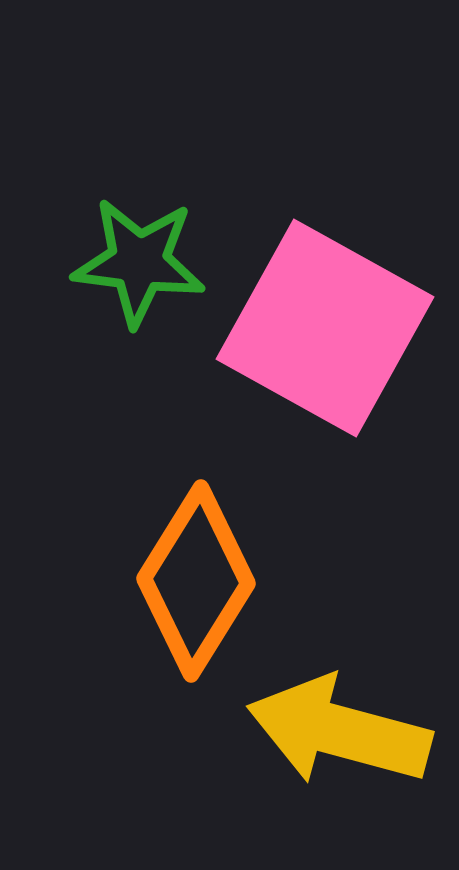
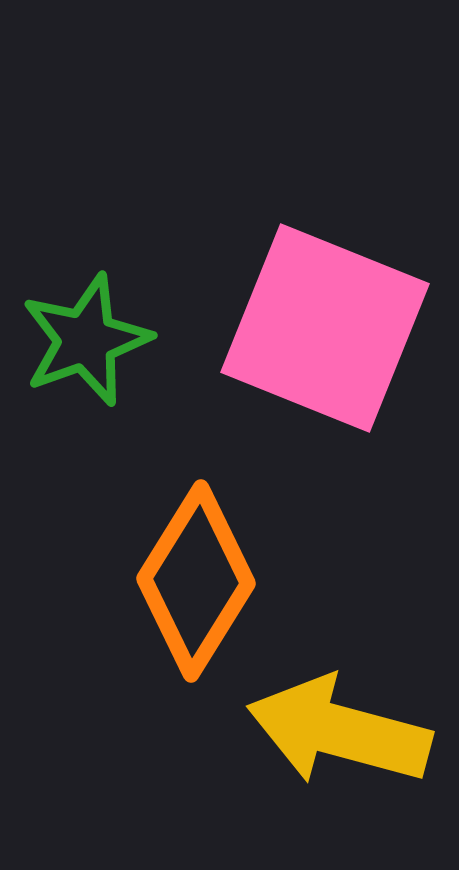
green star: moved 53 px left, 78 px down; rotated 27 degrees counterclockwise
pink square: rotated 7 degrees counterclockwise
